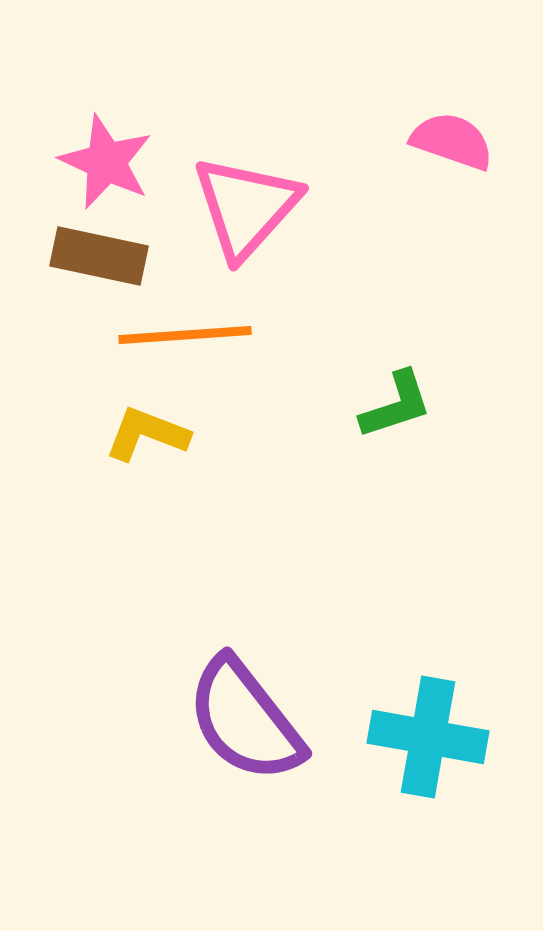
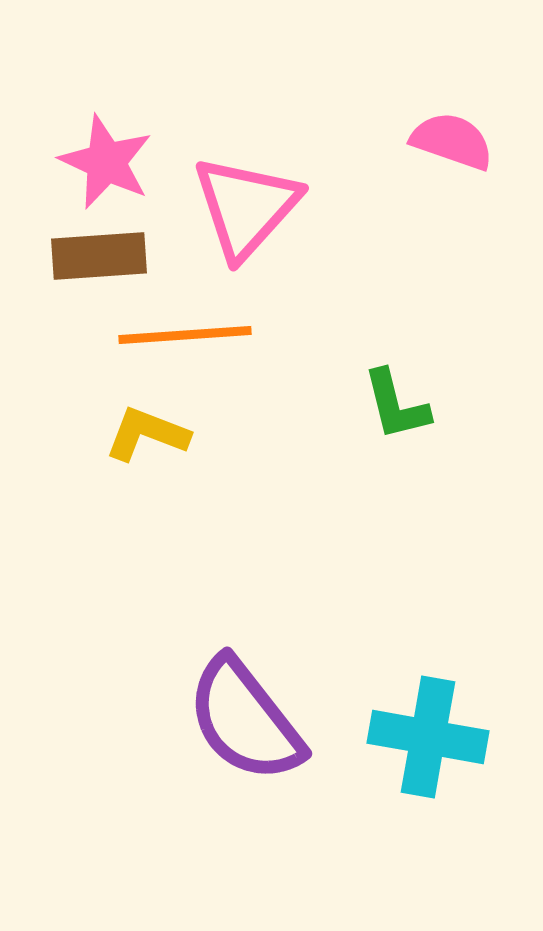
brown rectangle: rotated 16 degrees counterclockwise
green L-shape: rotated 94 degrees clockwise
